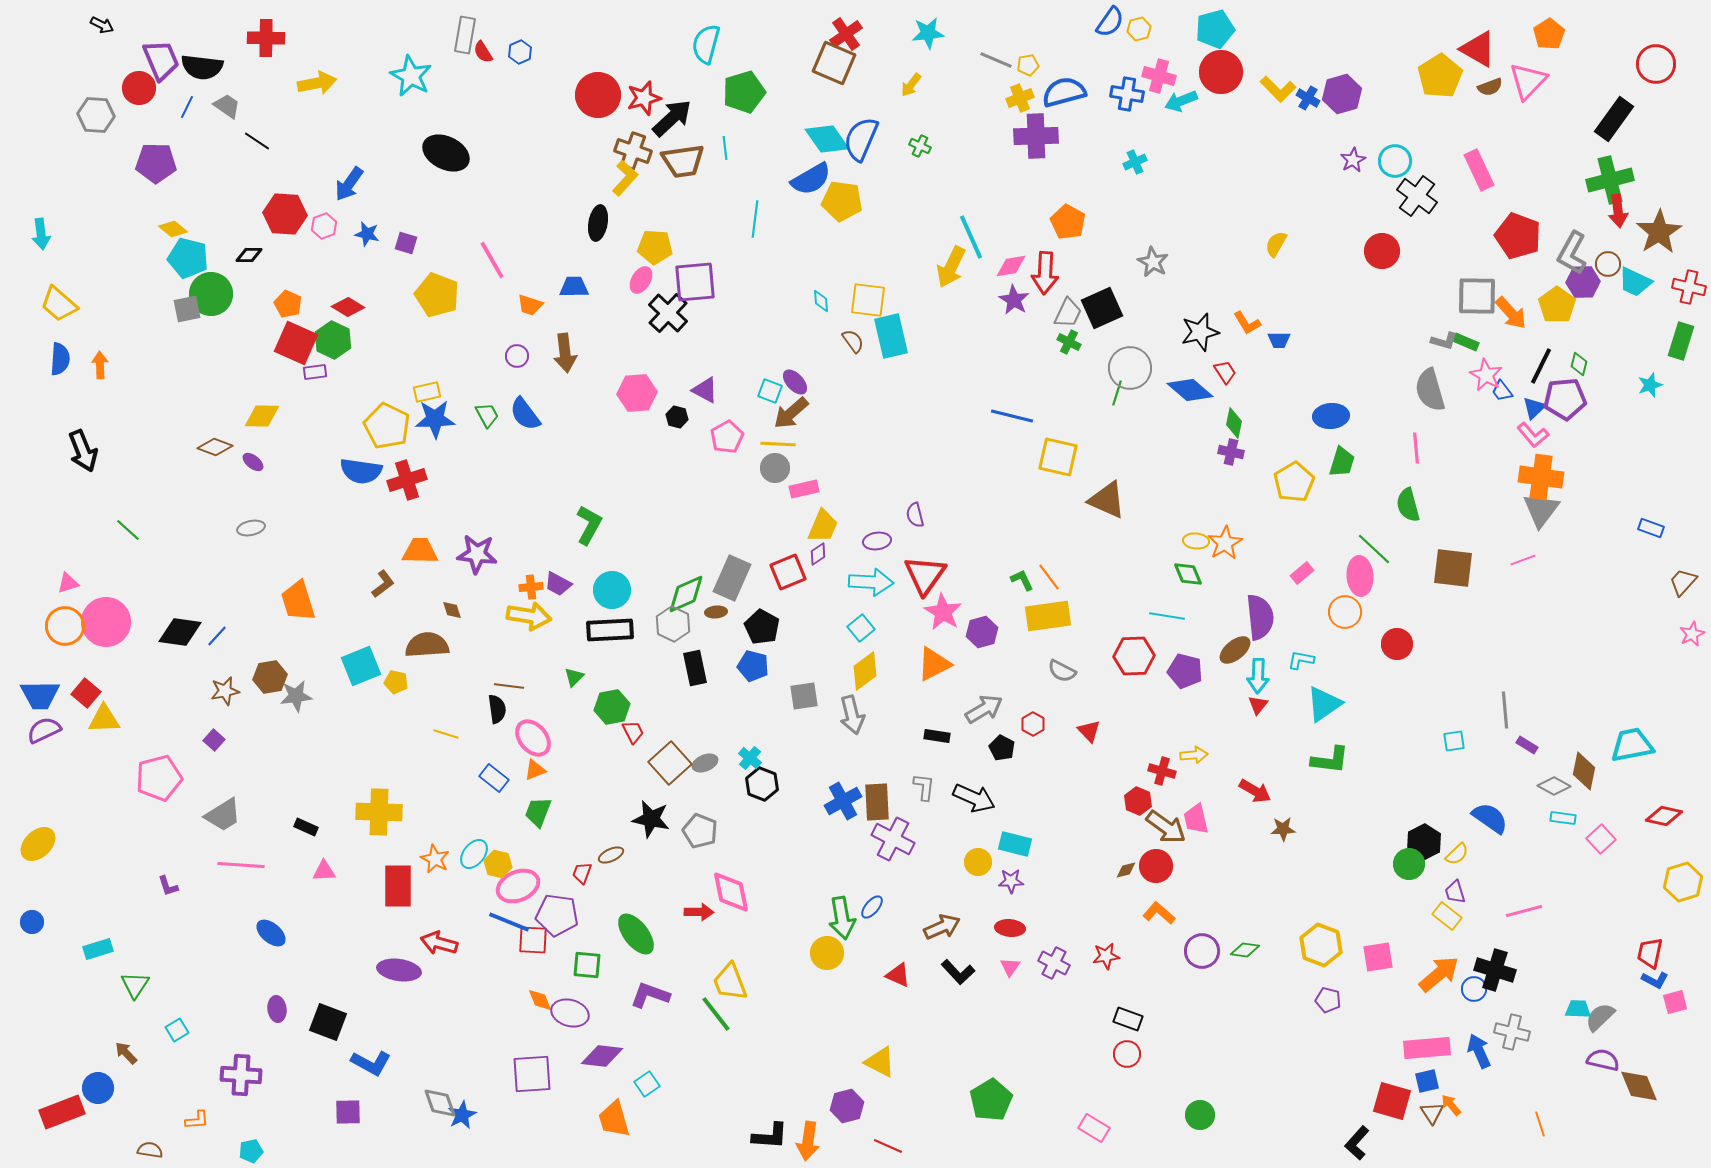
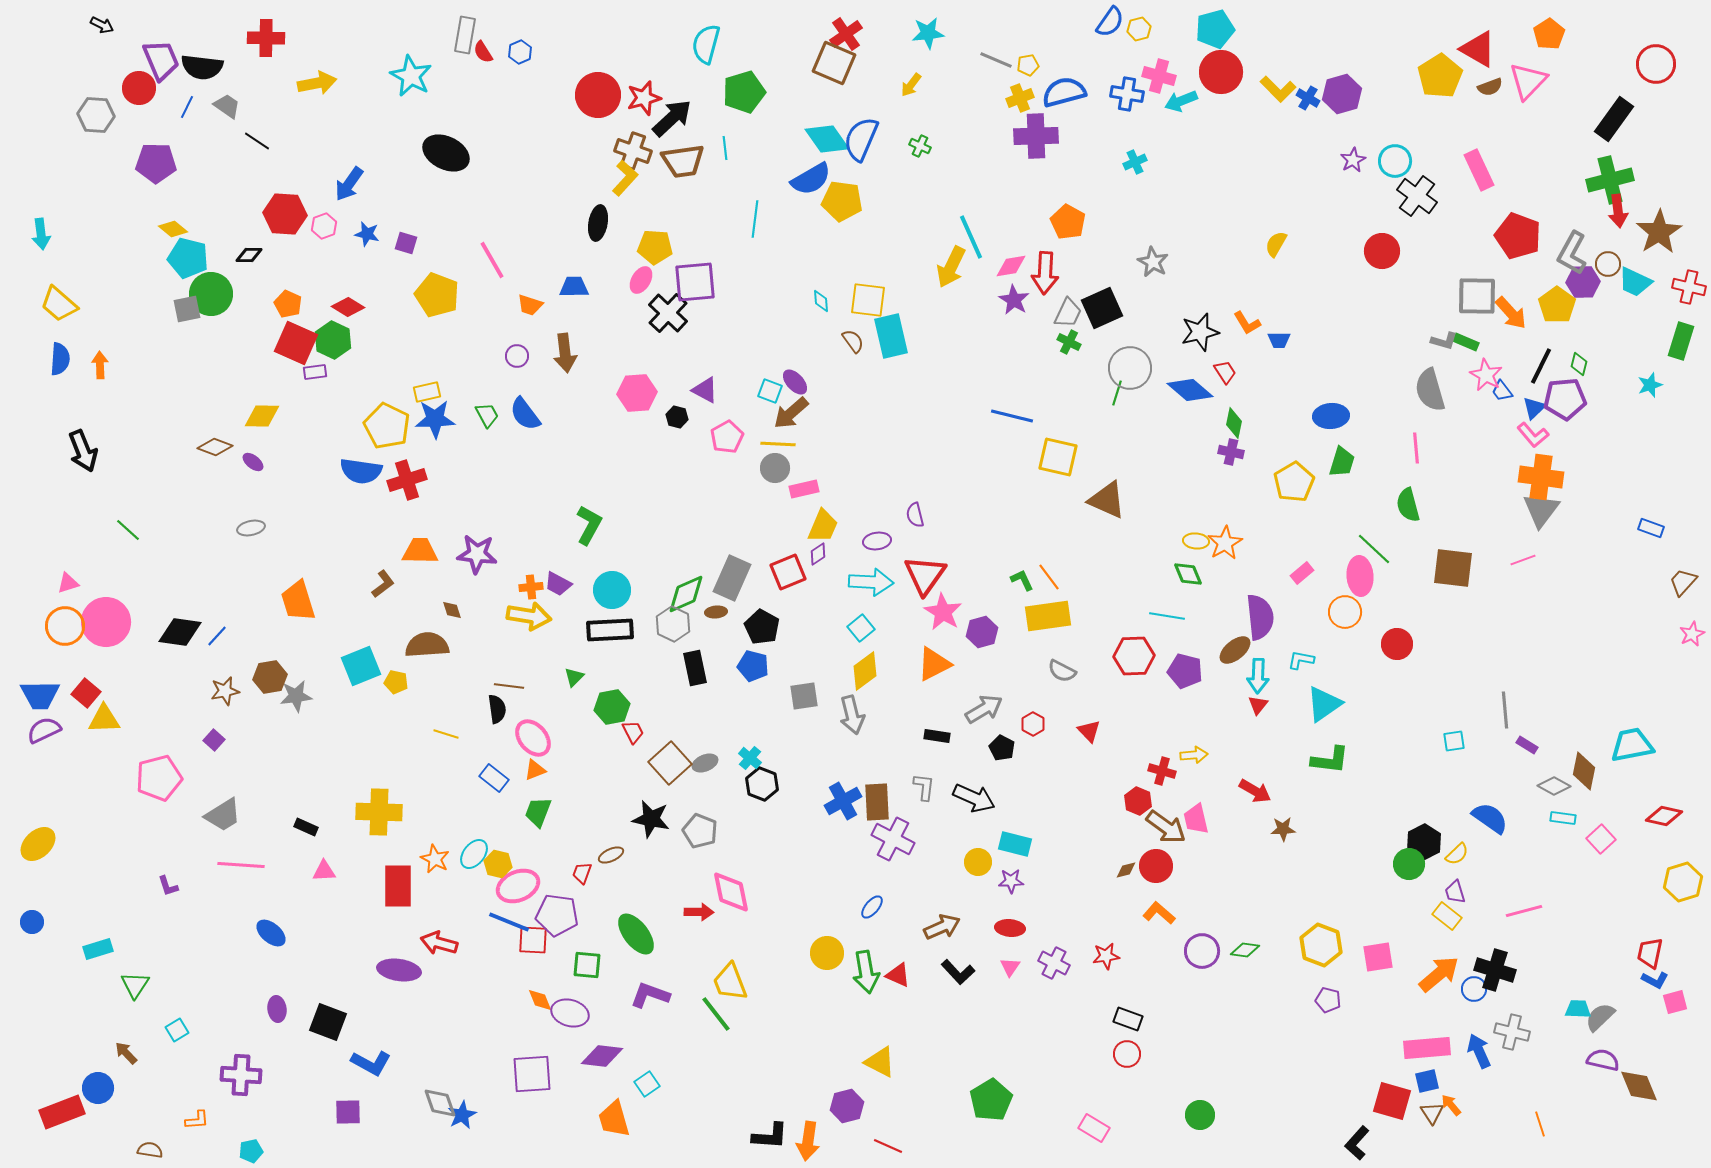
green arrow at (842, 918): moved 24 px right, 54 px down
